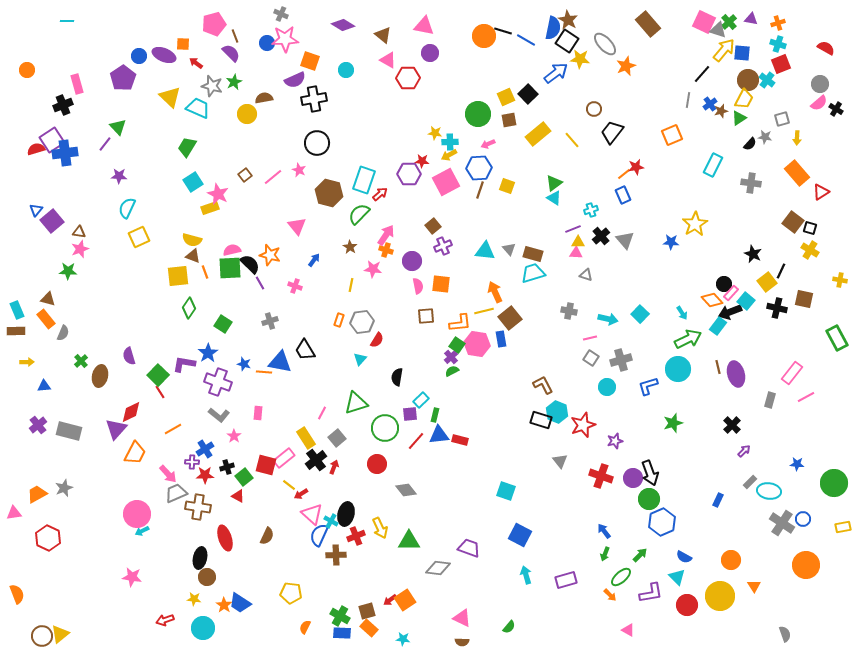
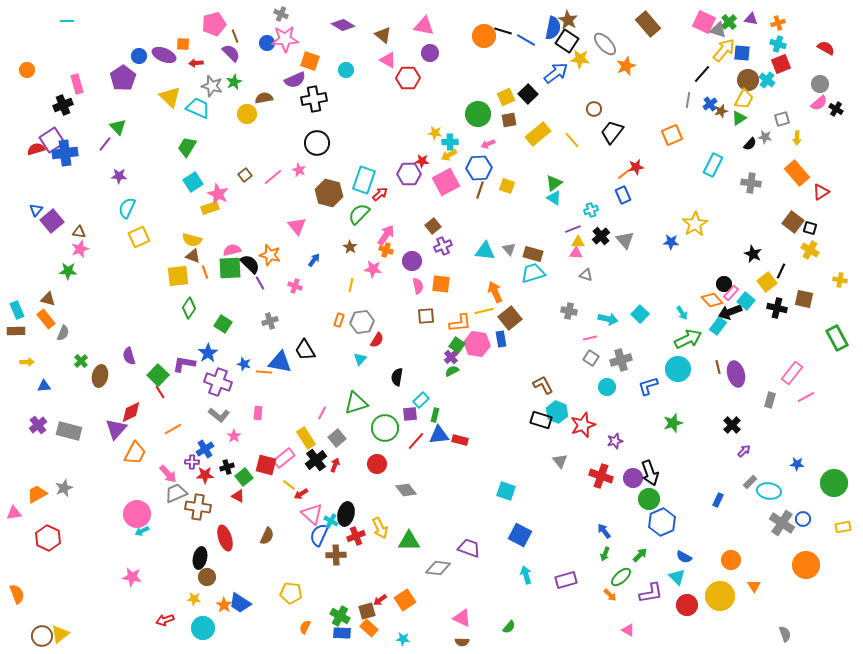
red arrow at (196, 63): rotated 40 degrees counterclockwise
red arrow at (334, 467): moved 1 px right, 2 px up
red arrow at (390, 600): moved 10 px left
